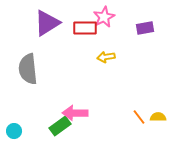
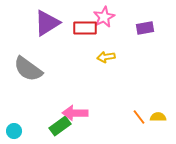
gray semicircle: rotated 48 degrees counterclockwise
